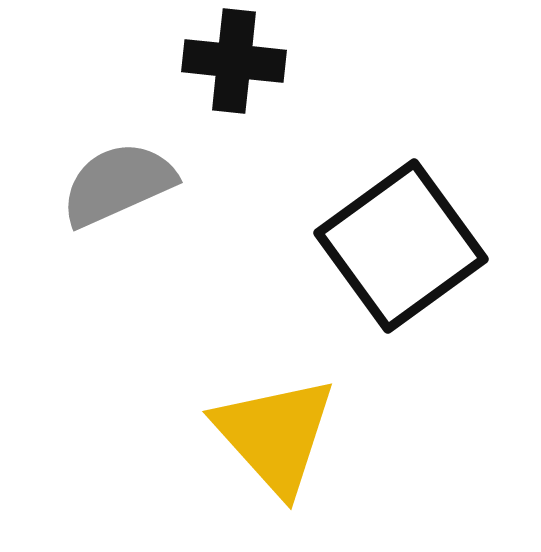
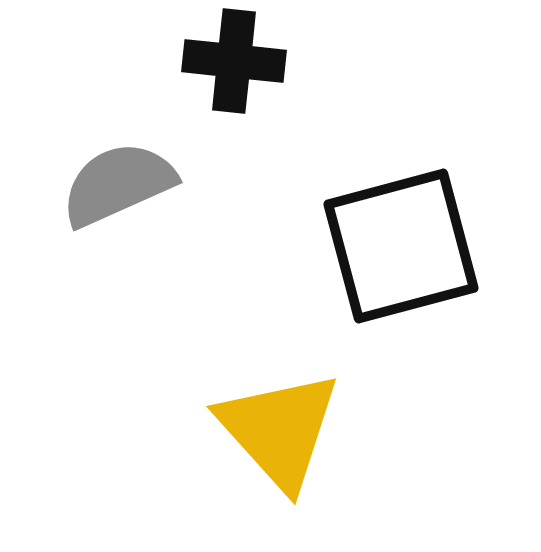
black square: rotated 21 degrees clockwise
yellow triangle: moved 4 px right, 5 px up
